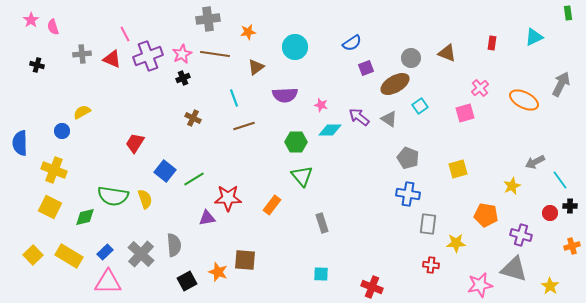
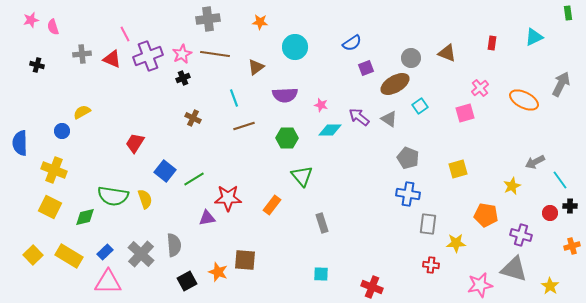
pink star at (31, 20): rotated 21 degrees clockwise
orange star at (248, 32): moved 12 px right, 10 px up; rotated 14 degrees clockwise
green hexagon at (296, 142): moved 9 px left, 4 px up
